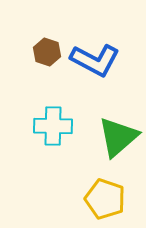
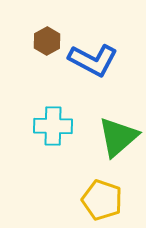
brown hexagon: moved 11 px up; rotated 12 degrees clockwise
blue L-shape: moved 2 px left
yellow pentagon: moved 3 px left, 1 px down
